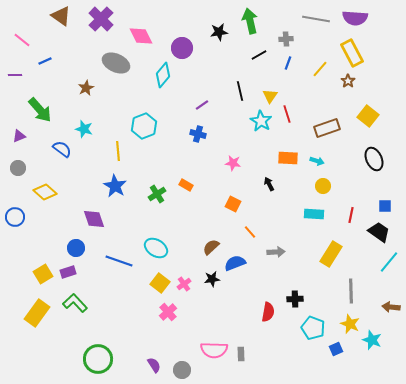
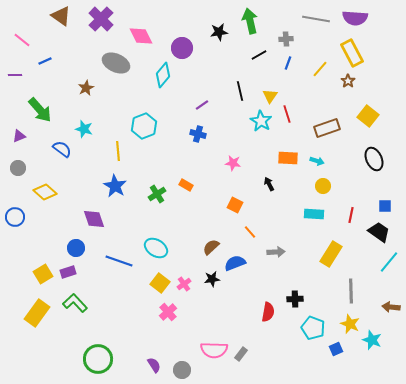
orange square at (233, 204): moved 2 px right, 1 px down
gray rectangle at (241, 354): rotated 40 degrees clockwise
